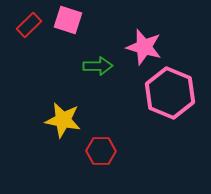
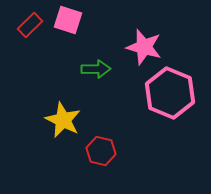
red rectangle: moved 1 px right
green arrow: moved 2 px left, 3 px down
yellow star: rotated 15 degrees clockwise
red hexagon: rotated 12 degrees clockwise
